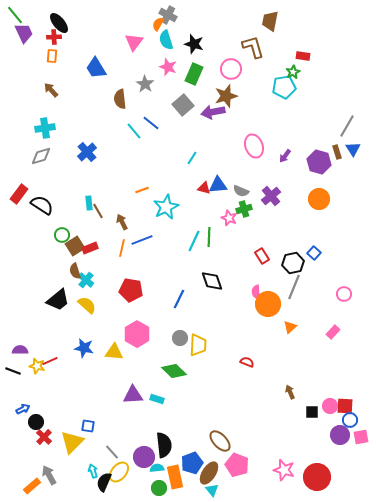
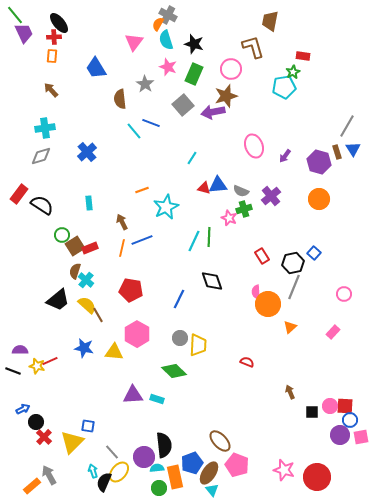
blue line at (151, 123): rotated 18 degrees counterclockwise
brown line at (98, 211): moved 104 px down
brown semicircle at (75, 271): rotated 35 degrees clockwise
